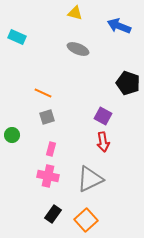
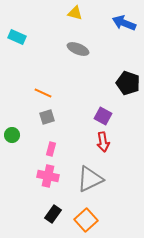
blue arrow: moved 5 px right, 3 px up
